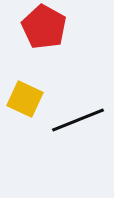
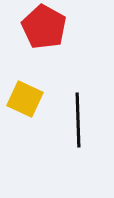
black line: rotated 70 degrees counterclockwise
